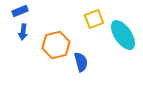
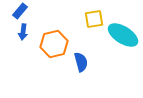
blue rectangle: rotated 28 degrees counterclockwise
yellow square: rotated 12 degrees clockwise
cyan ellipse: rotated 24 degrees counterclockwise
orange hexagon: moved 2 px left, 1 px up
